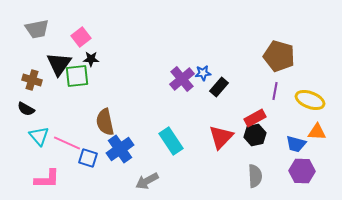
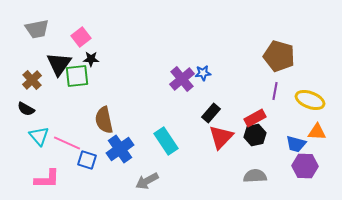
brown cross: rotated 30 degrees clockwise
black rectangle: moved 8 px left, 26 px down
brown semicircle: moved 1 px left, 2 px up
cyan rectangle: moved 5 px left
blue square: moved 1 px left, 2 px down
purple hexagon: moved 3 px right, 5 px up
gray semicircle: rotated 90 degrees counterclockwise
